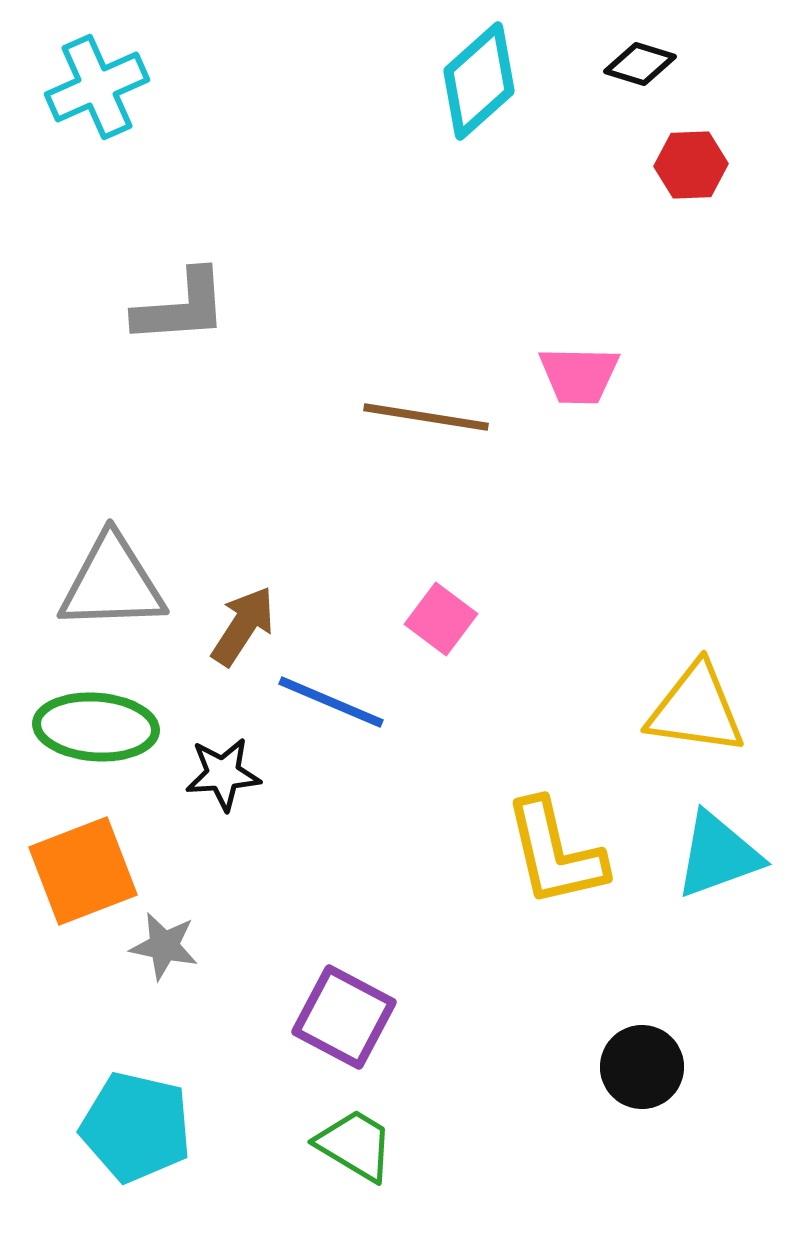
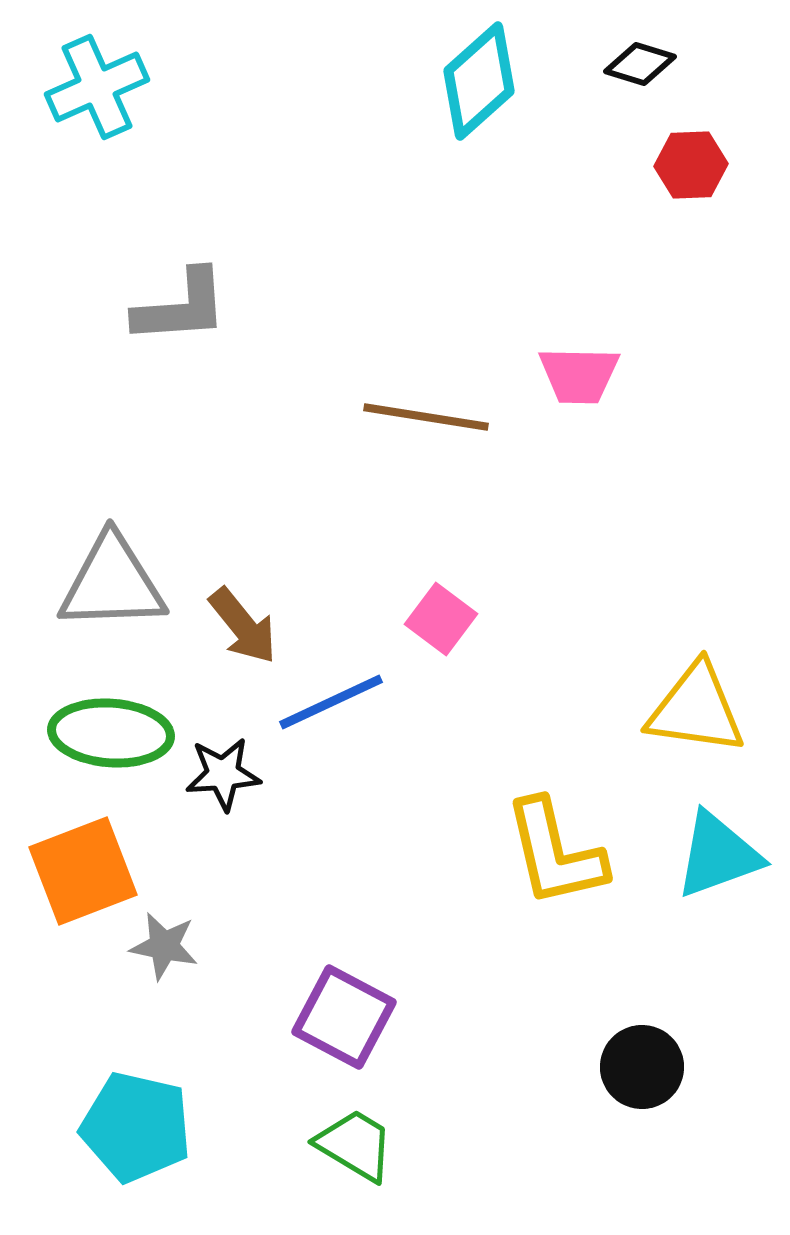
brown arrow: rotated 108 degrees clockwise
blue line: rotated 48 degrees counterclockwise
green ellipse: moved 15 px right, 6 px down
